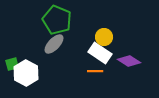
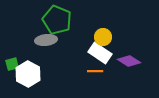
yellow circle: moved 1 px left
gray ellipse: moved 8 px left, 4 px up; rotated 40 degrees clockwise
white hexagon: moved 2 px right, 1 px down
